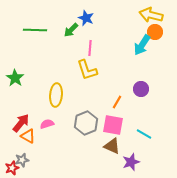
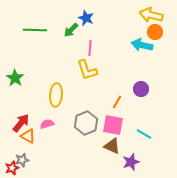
cyan arrow: rotated 70 degrees clockwise
